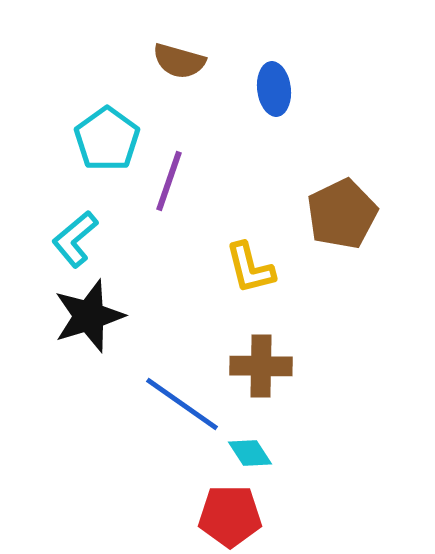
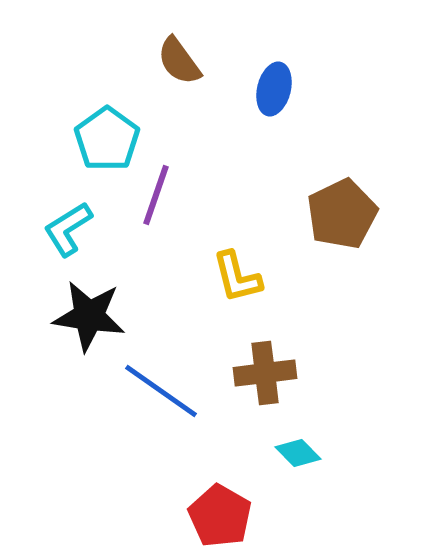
brown semicircle: rotated 38 degrees clockwise
blue ellipse: rotated 21 degrees clockwise
purple line: moved 13 px left, 14 px down
cyan L-shape: moved 7 px left, 10 px up; rotated 8 degrees clockwise
yellow L-shape: moved 13 px left, 9 px down
black star: rotated 26 degrees clockwise
brown cross: moved 4 px right, 7 px down; rotated 8 degrees counterclockwise
blue line: moved 21 px left, 13 px up
cyan diamond: moved 48 px right; rotated 12 degrees counterclockwise
red pentagon: moved 10 px left; rotated 30 degrees clockwise
